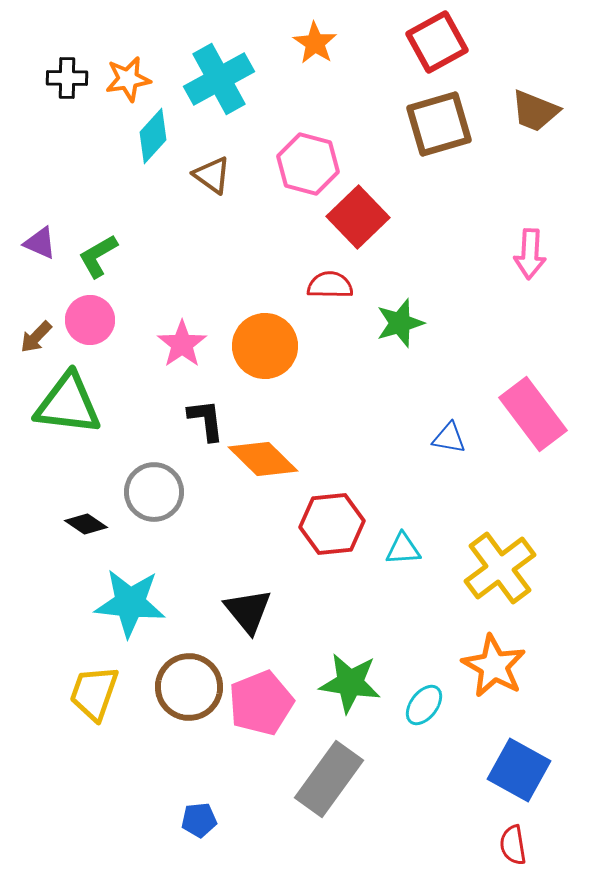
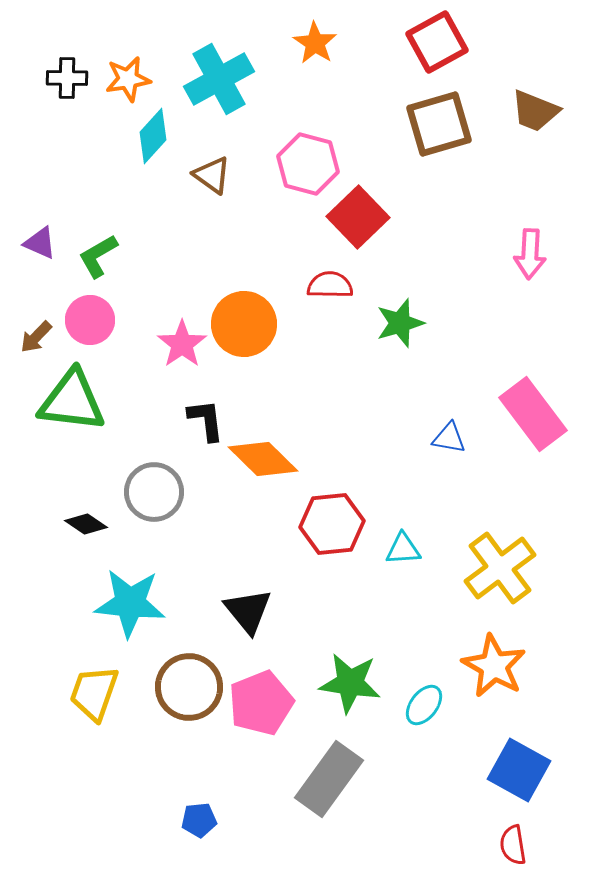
orange circle at (265, 346): moved 21 px left, 22 px up
green triangle at (68, 404): moved 4 px right, 3 px up
